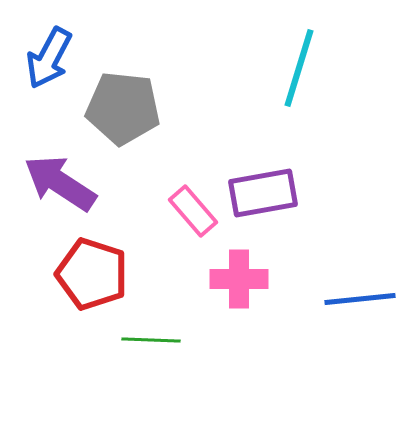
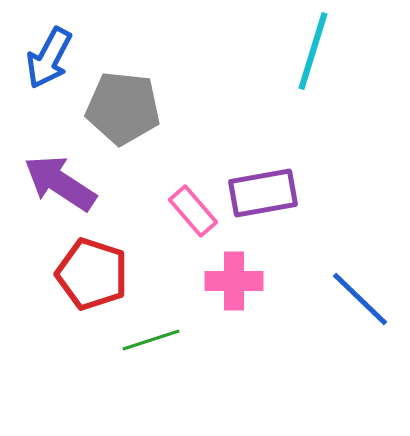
cyan line: moved 14 px right, 17 px up
pink cross: moved 5 px left, 2 px down
blue line: rotated 50 degrees clockwise
green line: rotated 20 degrees counterclockwise
